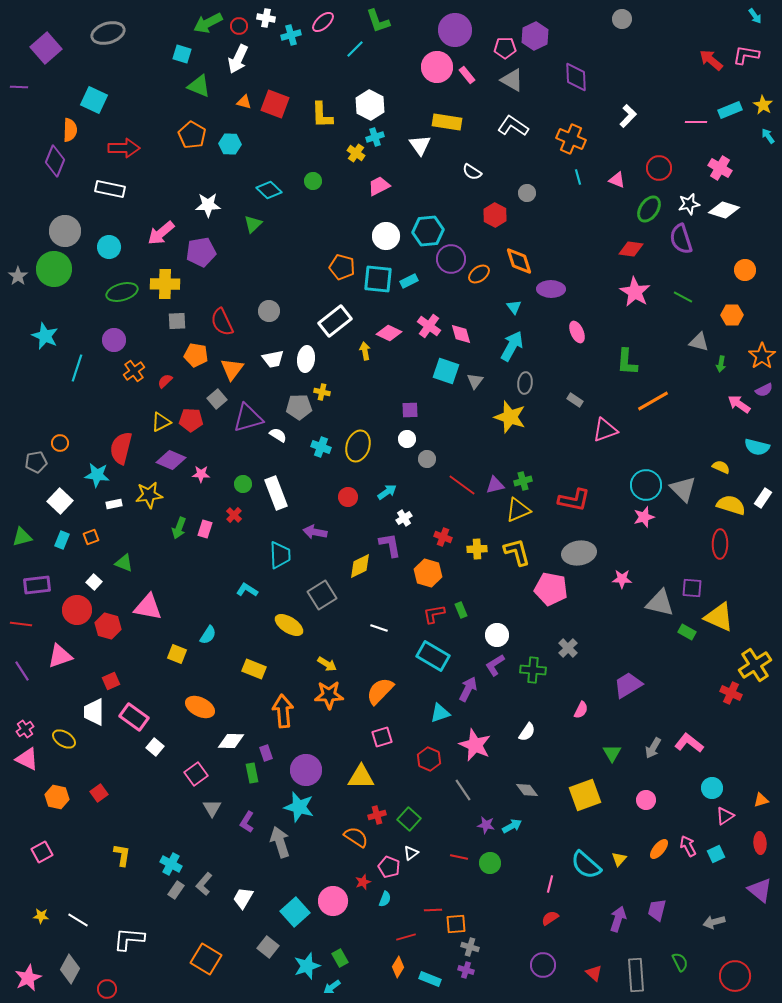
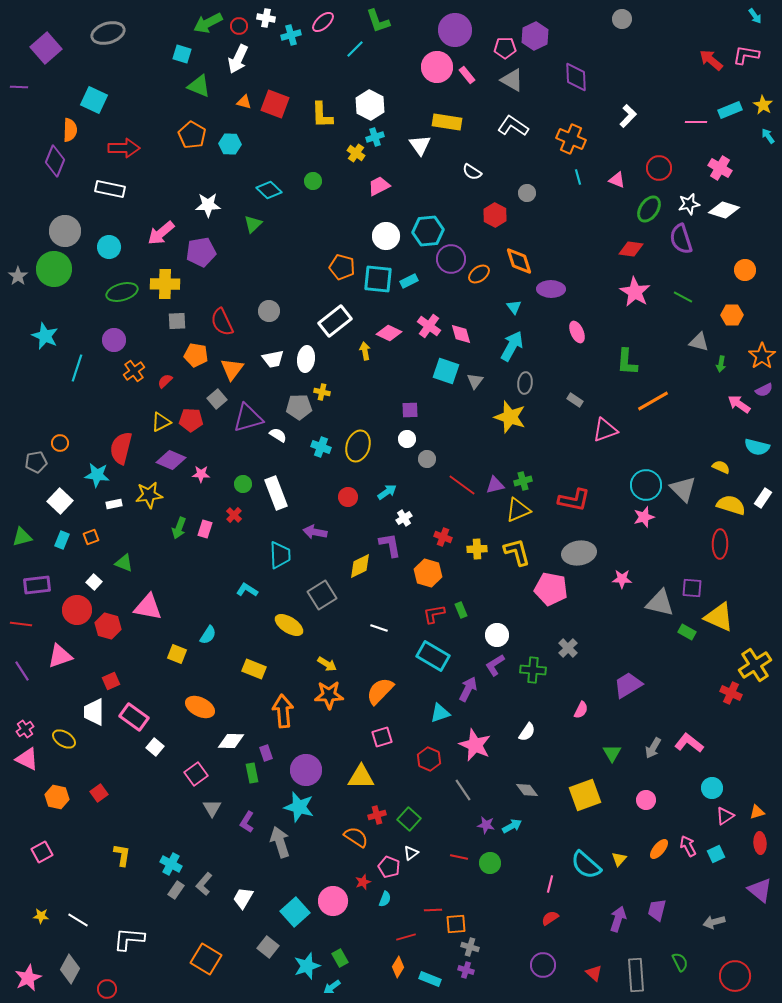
orange triangle at (761, 800): moved 4 px left, 12 px down
